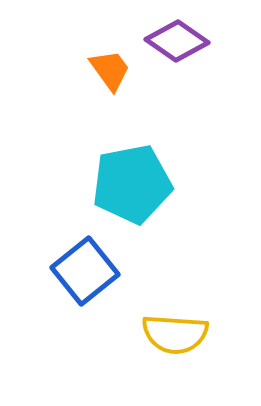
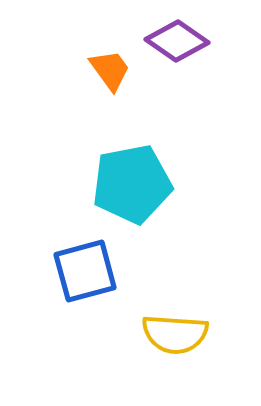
blue square: rotated 24 degrees clockwise
